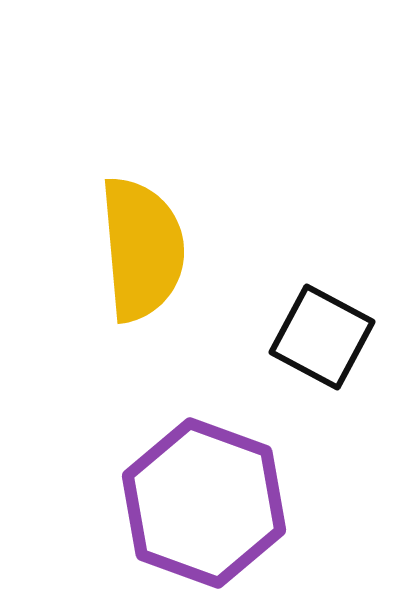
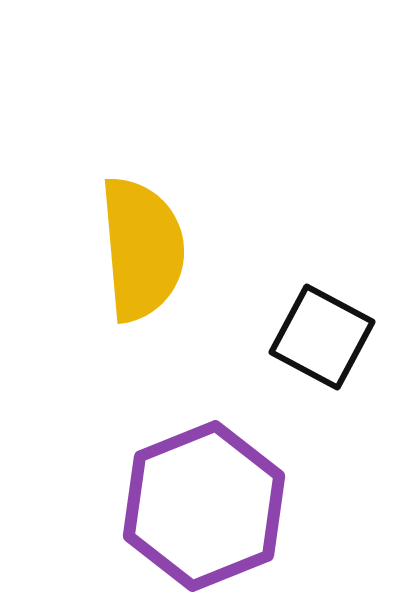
purple hexagon: moved 3 px down; rotated 18 degrees clockwise
